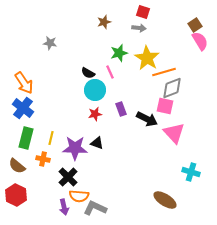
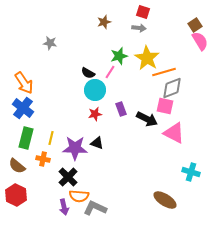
green star: moved 3 px down
pink line: rotated 56 degrees clockwise
pink triangle: rotated 20 degrees counterclockwise
